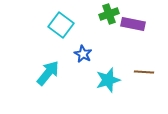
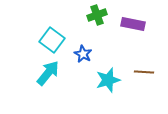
green cross: moved 12 px left, 1 px down
cyan square: moved 9 px left, 15 px down
